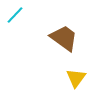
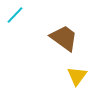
yellow triangle: moved 1 px right, 2 px up
